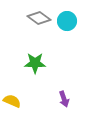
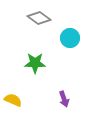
cyan circle: moved 3 px right, 17 px down
yellow semicircle: moved 1 px right, 1 px up
